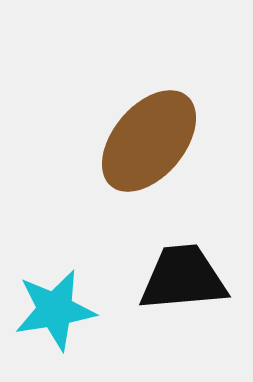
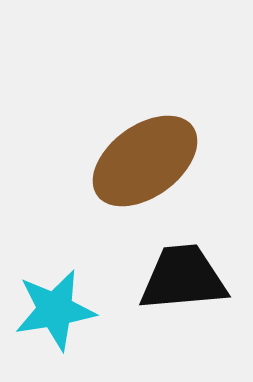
brown ellipse: moved 4 px left, 20 px down; rotated 14 degrees clockwise
